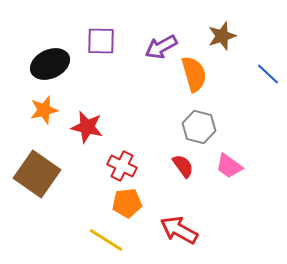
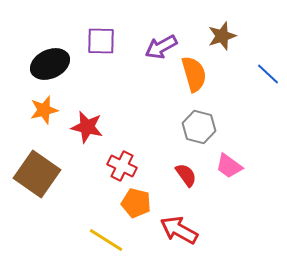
red semicircle: moved 3 px right, 9 px down
orange pentagon: moved 9 px right; rotated 20 degrees clockwise
